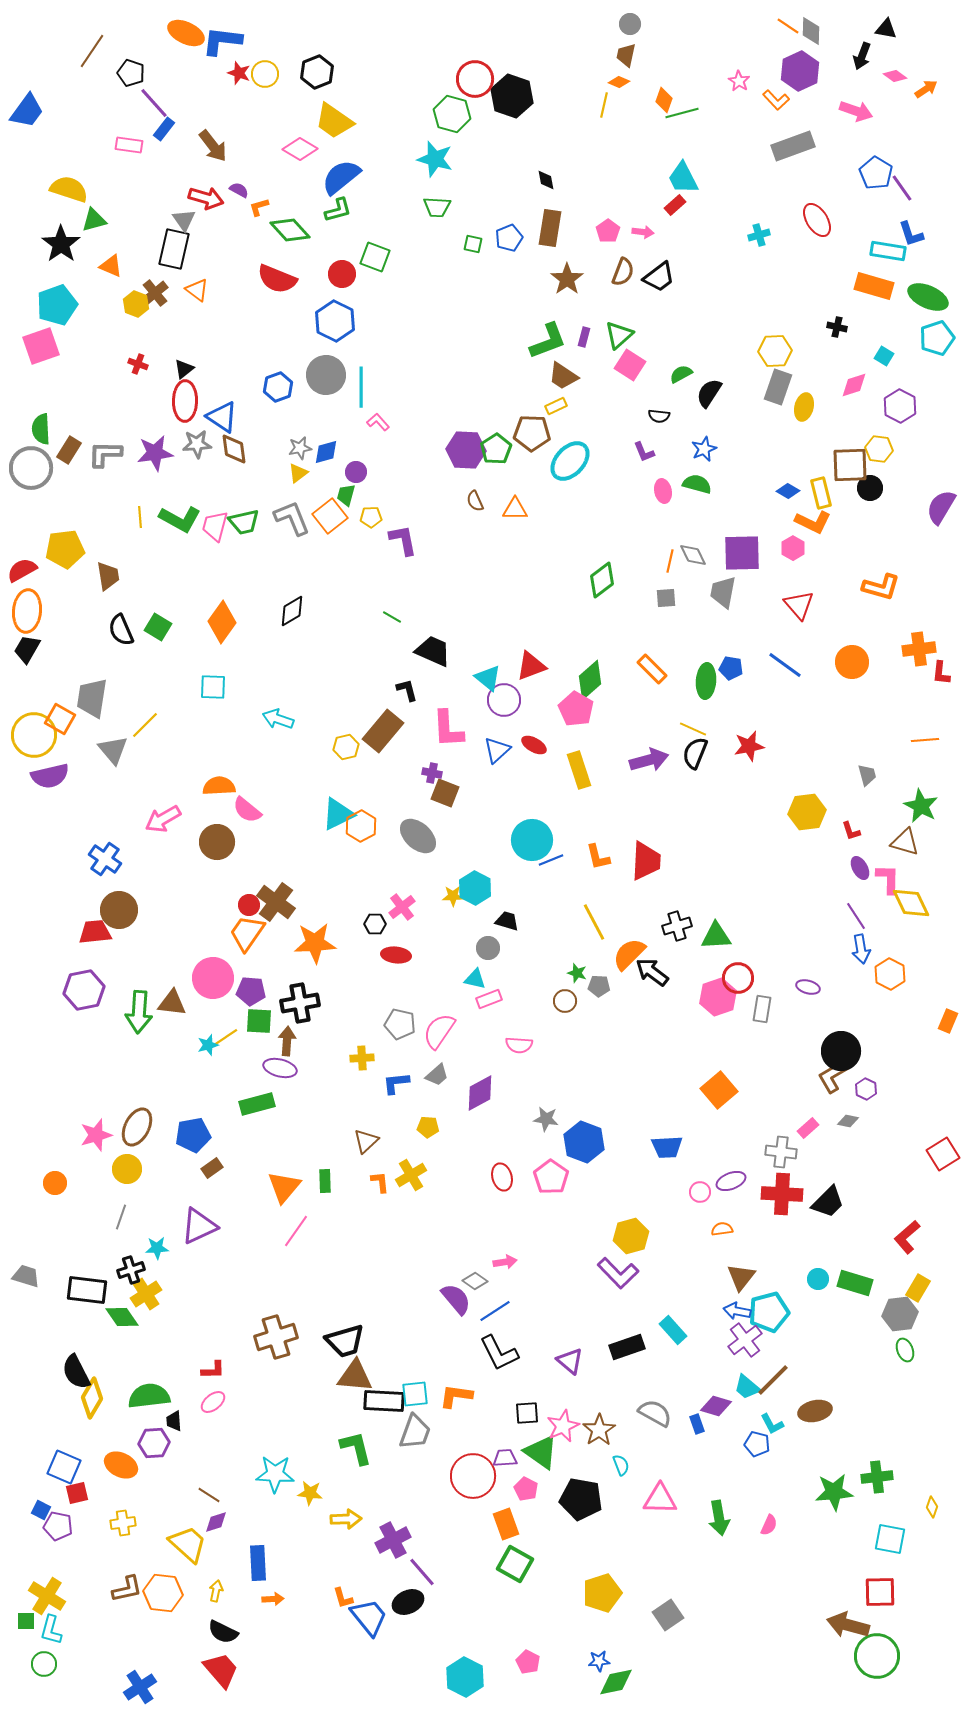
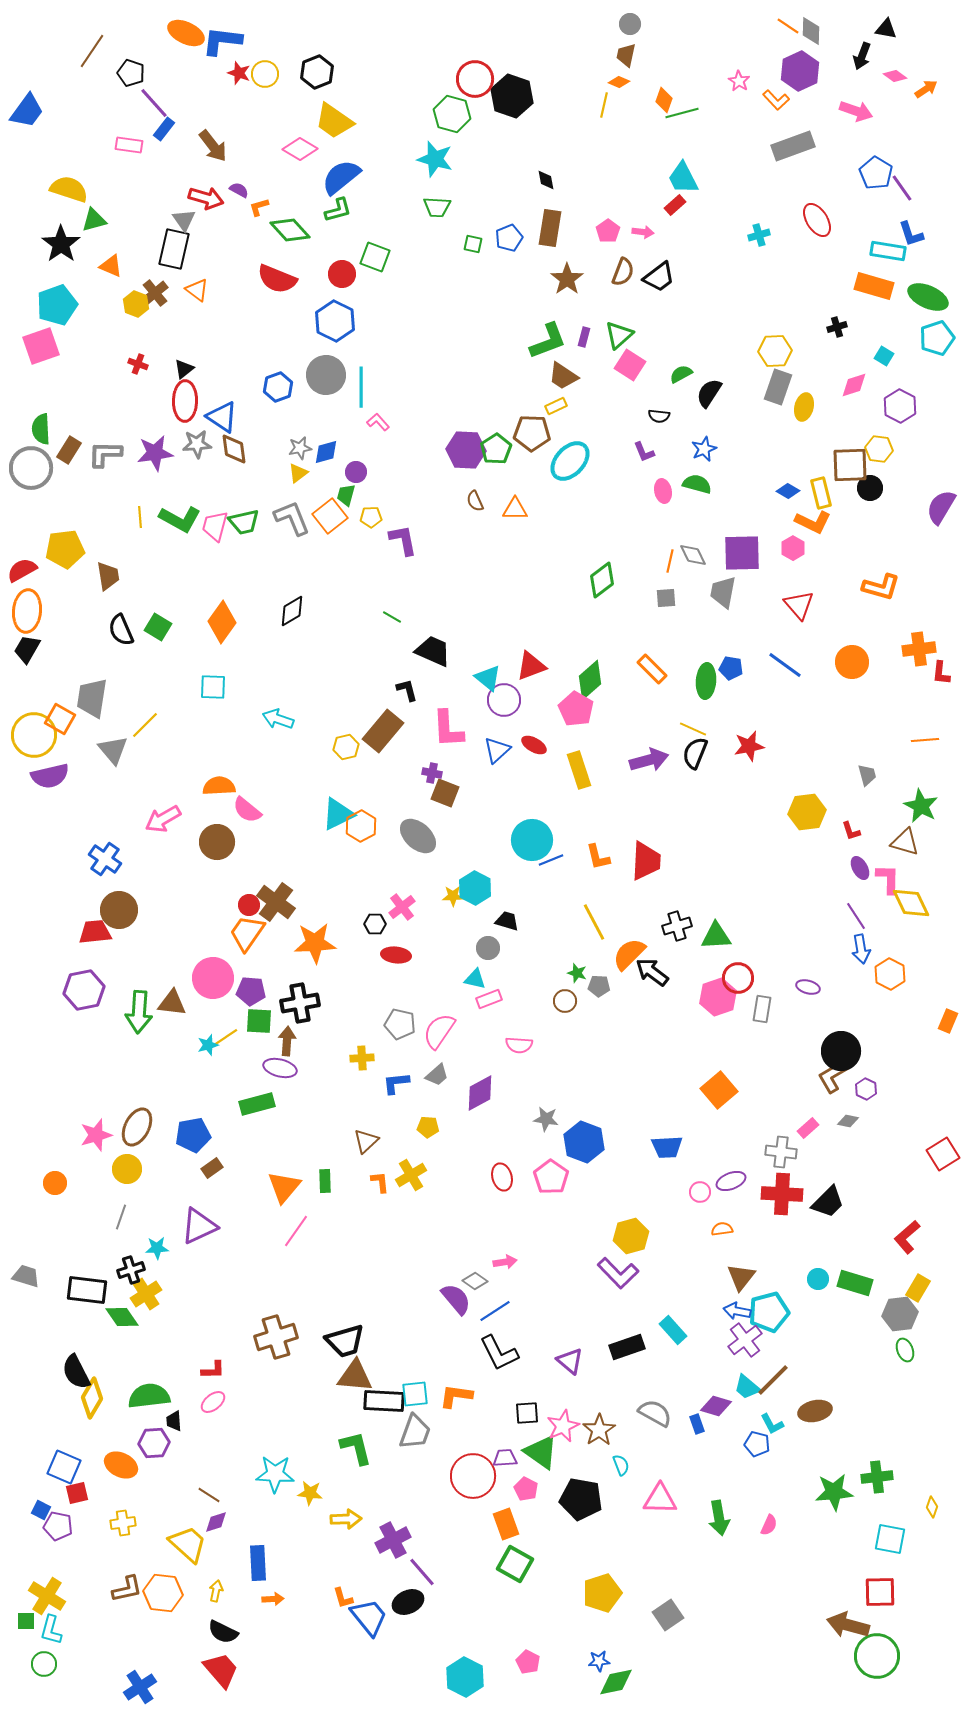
black cross at (837, 327): rotated 30 degrees counterclockwise
